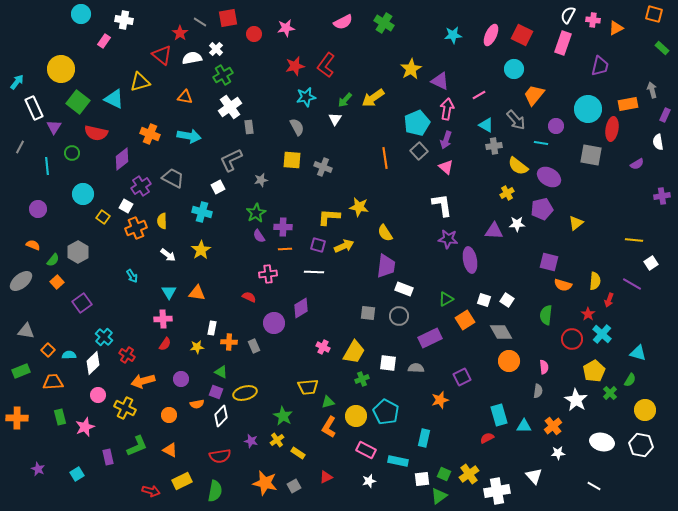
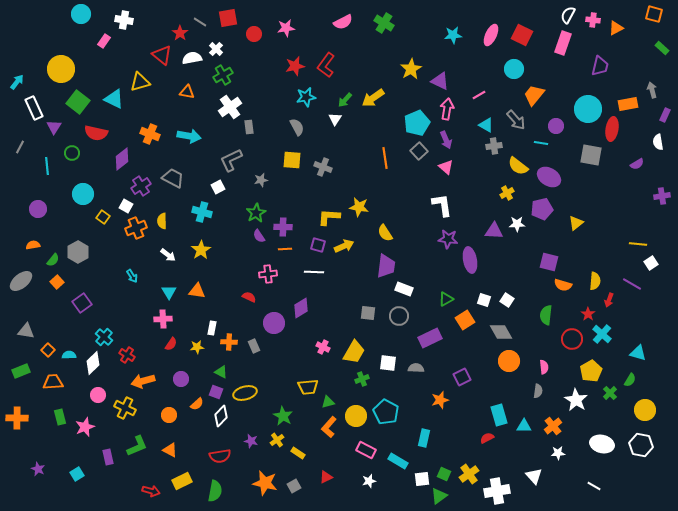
orange triangle at (185, 97): moved 2 px right, 5 px up
purple arrow at (446, 140): rotated 42 degrees counterclockwise
yellow line at (634, 240): moved 4 px right, 4 px down
orange semicircle at (33, 245): rotated 32 degrees counterclockwise
orange triangle at (197, 293): moved 2 px up
red semicircle at (165, 344): moved 6 px right
yellow pentagon at (594, 371): moved 3 px left
orange semicircle at (197, 404): rotated 32 degrees counterclockwise
orange L-shape at (329, 427): rotated 10 degrees clockwise
white ellipse at (602, 442): moved 2 px down
cyan rectangle at (398, 461): rotated 18 degrees clockwise
